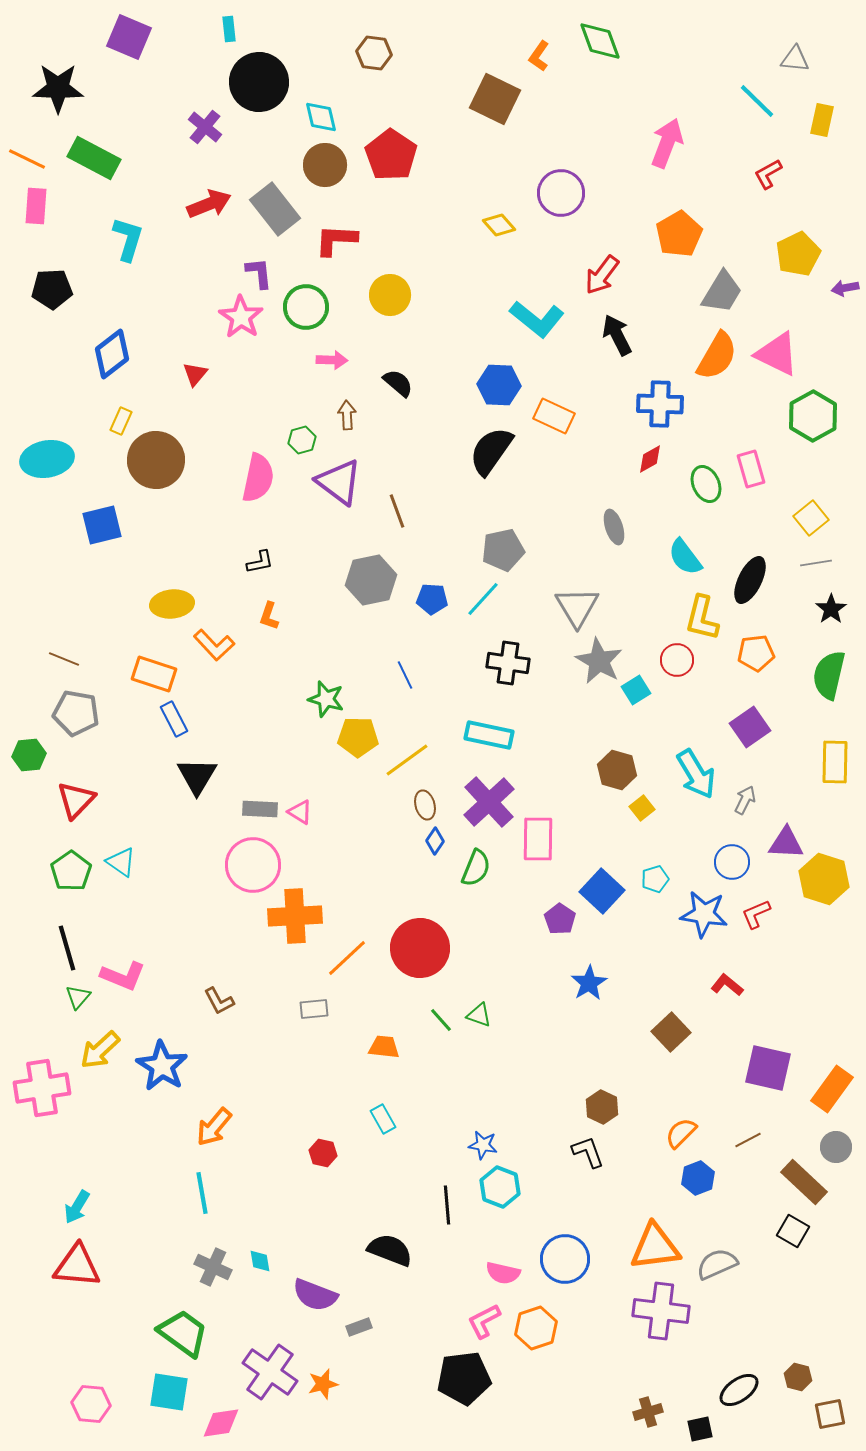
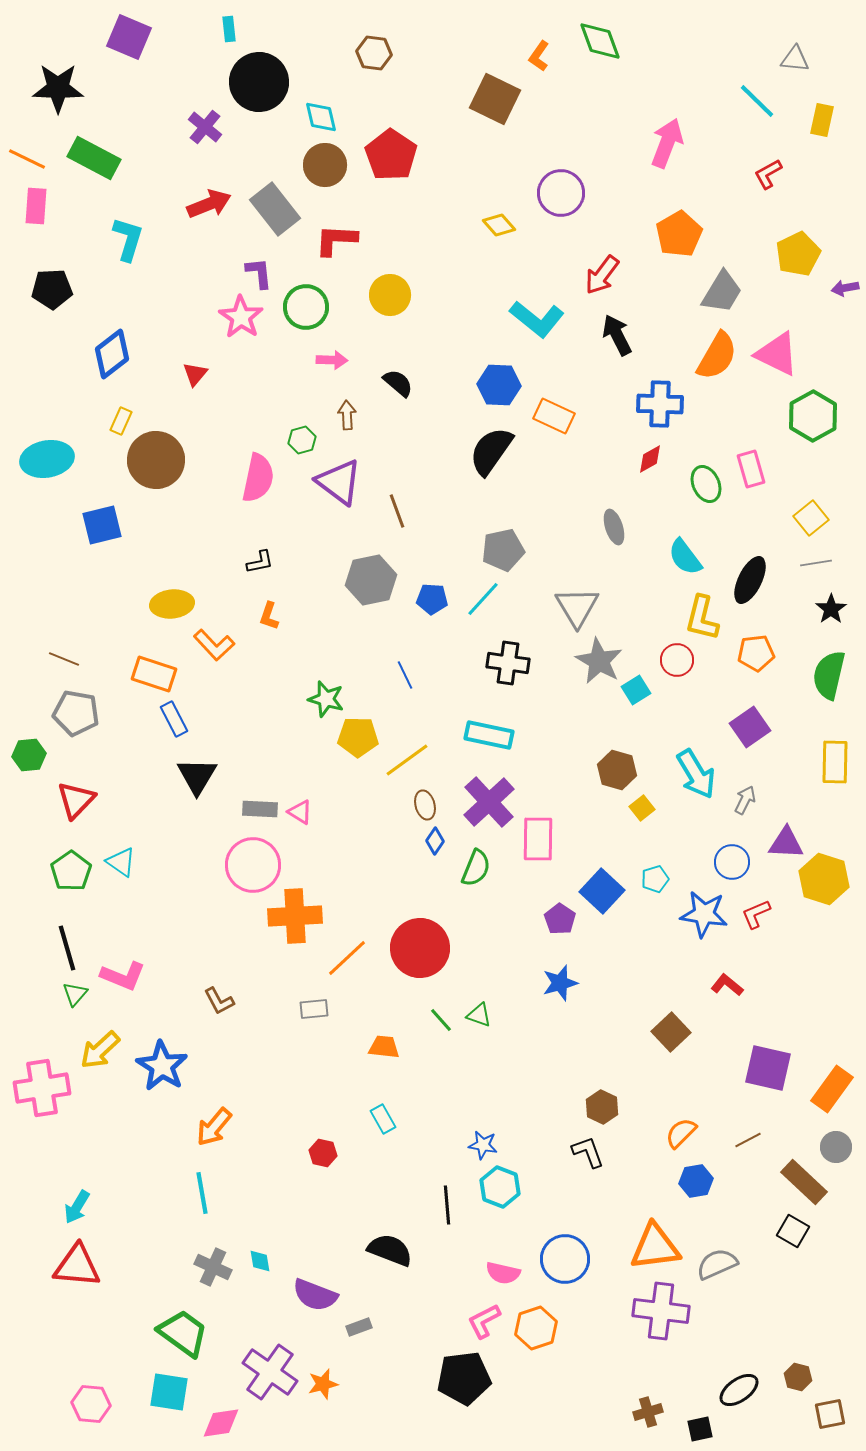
blue star at (589, 983): moved 29 px left; rotated 15 degrees clockwise
green triangle at (78, 997): moved 3 px left, 3 px up
blue hexagon at (698, 1178): moved 2 px left, 3 px down; rotated 12 degrees clockwise
